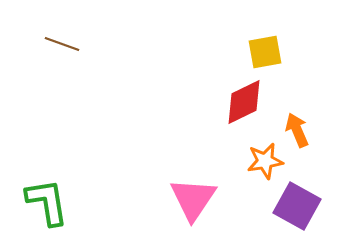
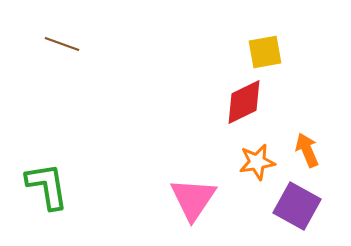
orange arrow: moved 10 px right, 20 px down
orange star: moved 8 px left, 1 px down
green L-shape: moved 16 px up
